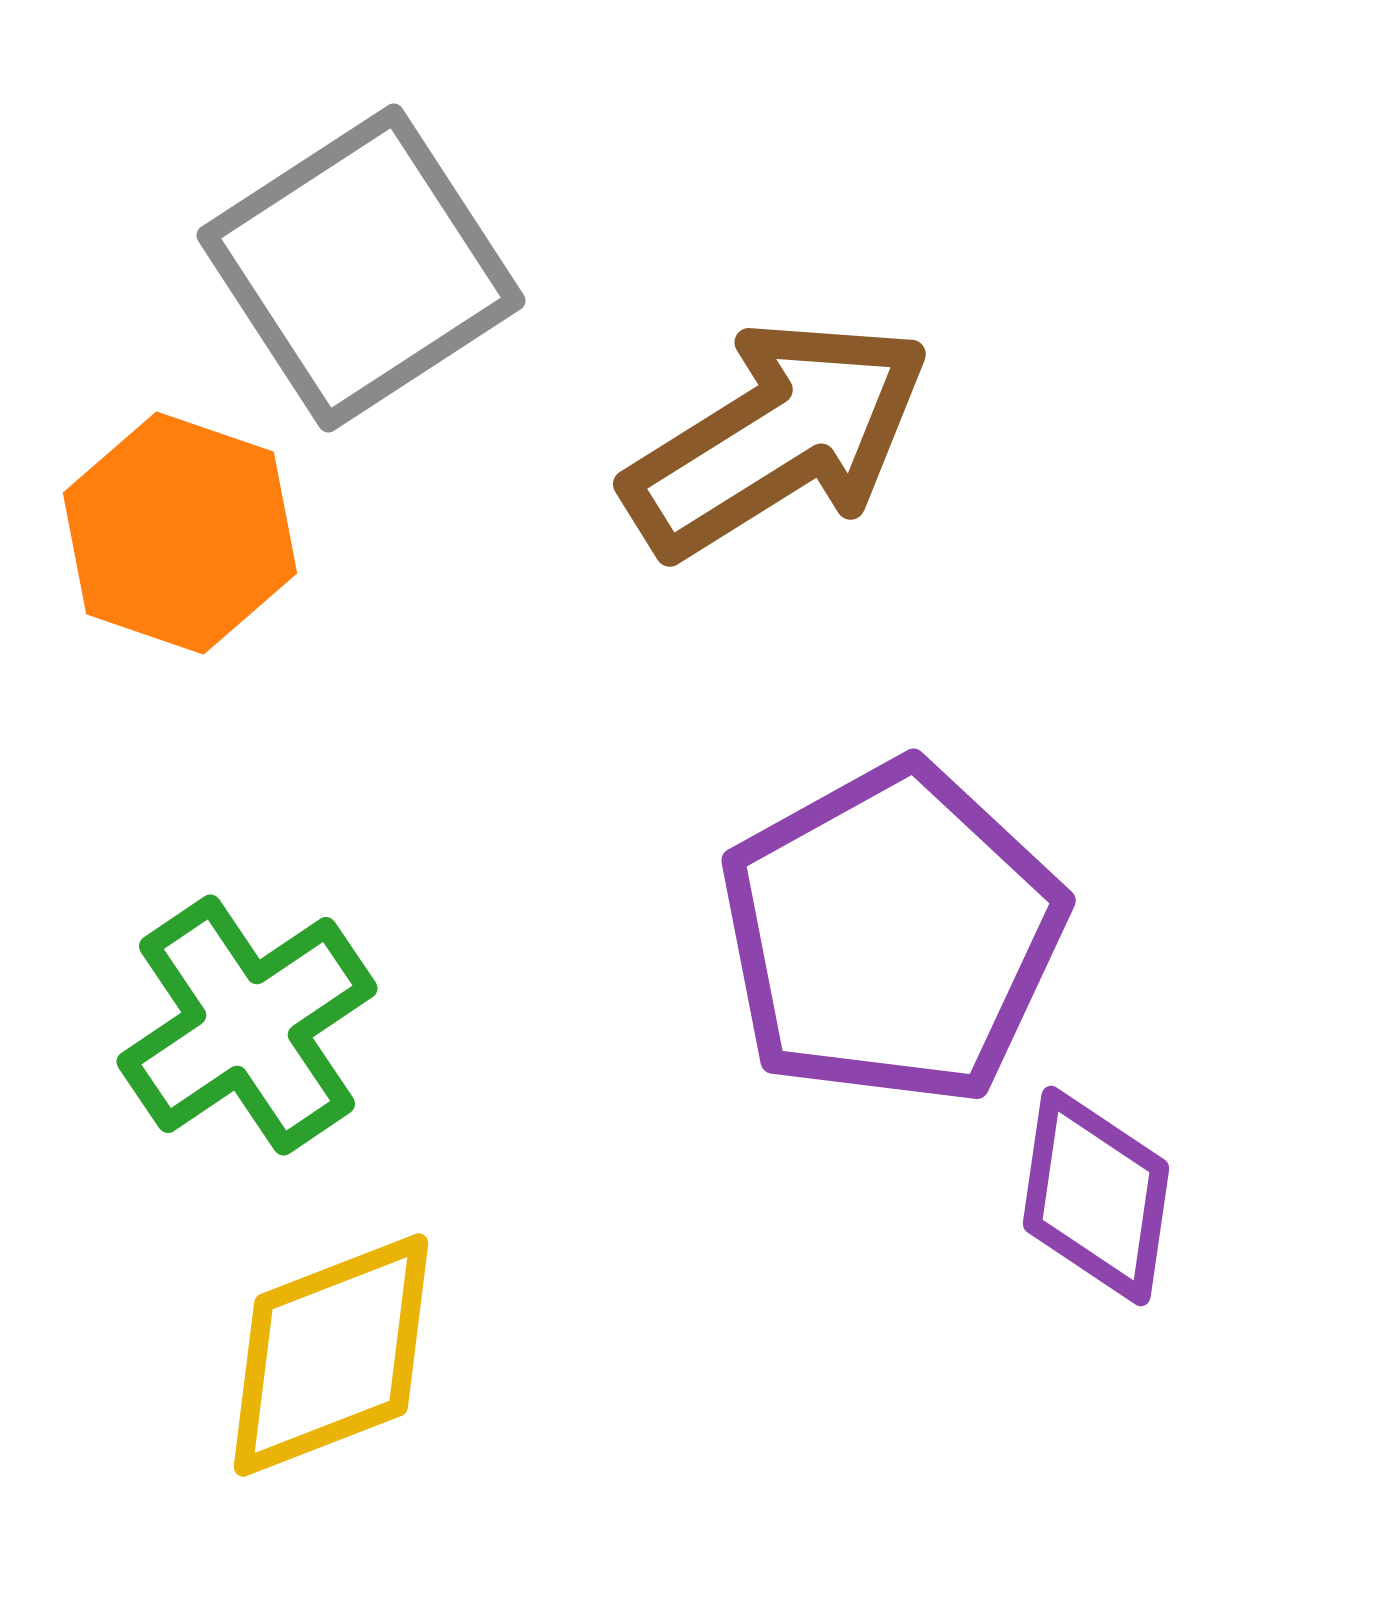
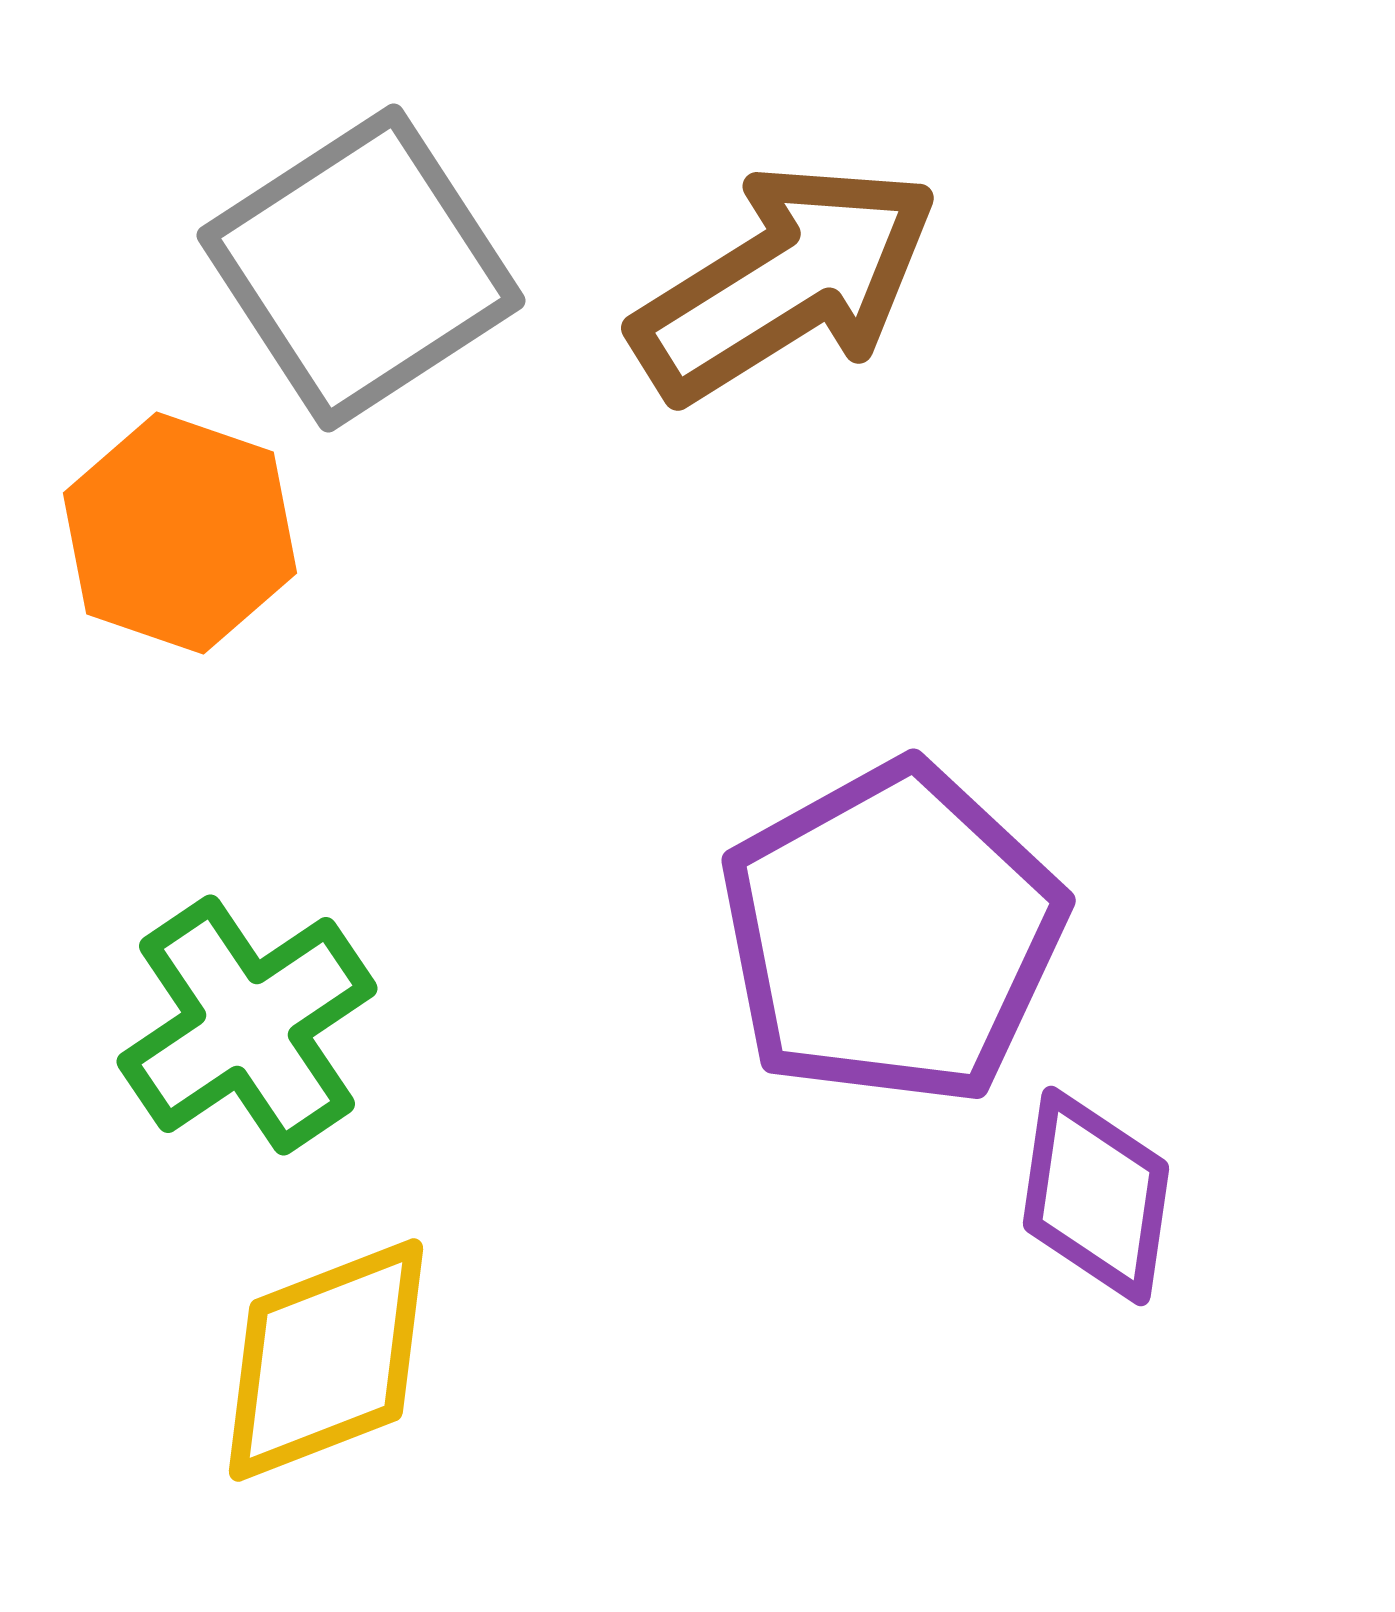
brown arrow: moved 8 px right, 156 px up
yellow diamond: moved 5 px left, 5 px down
